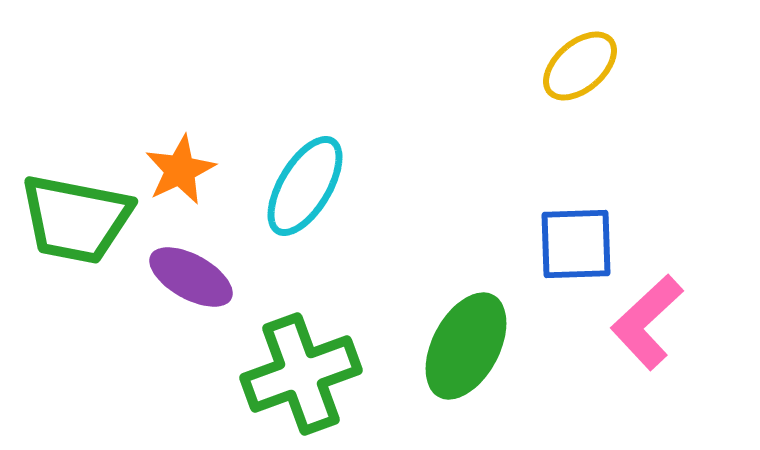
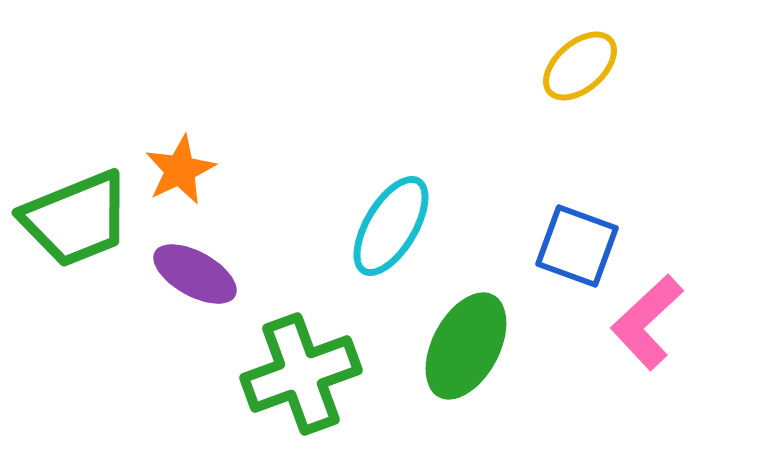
cyan ellipse: moved 86 px right, 40 px down
green trapezoid: rotated 33 degrees counterclockwise
blue square: moved 1 px right, 2 px down; rotated 22 degrees clockwise
purple ellipse: moved 4 px right, 3 px up
